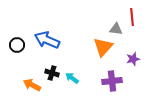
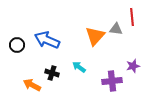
orange triangle: moved 8 px left, 11 px up
purple star: moved 7 px down
cyan arrow: moved 7 px right, 11 px up
